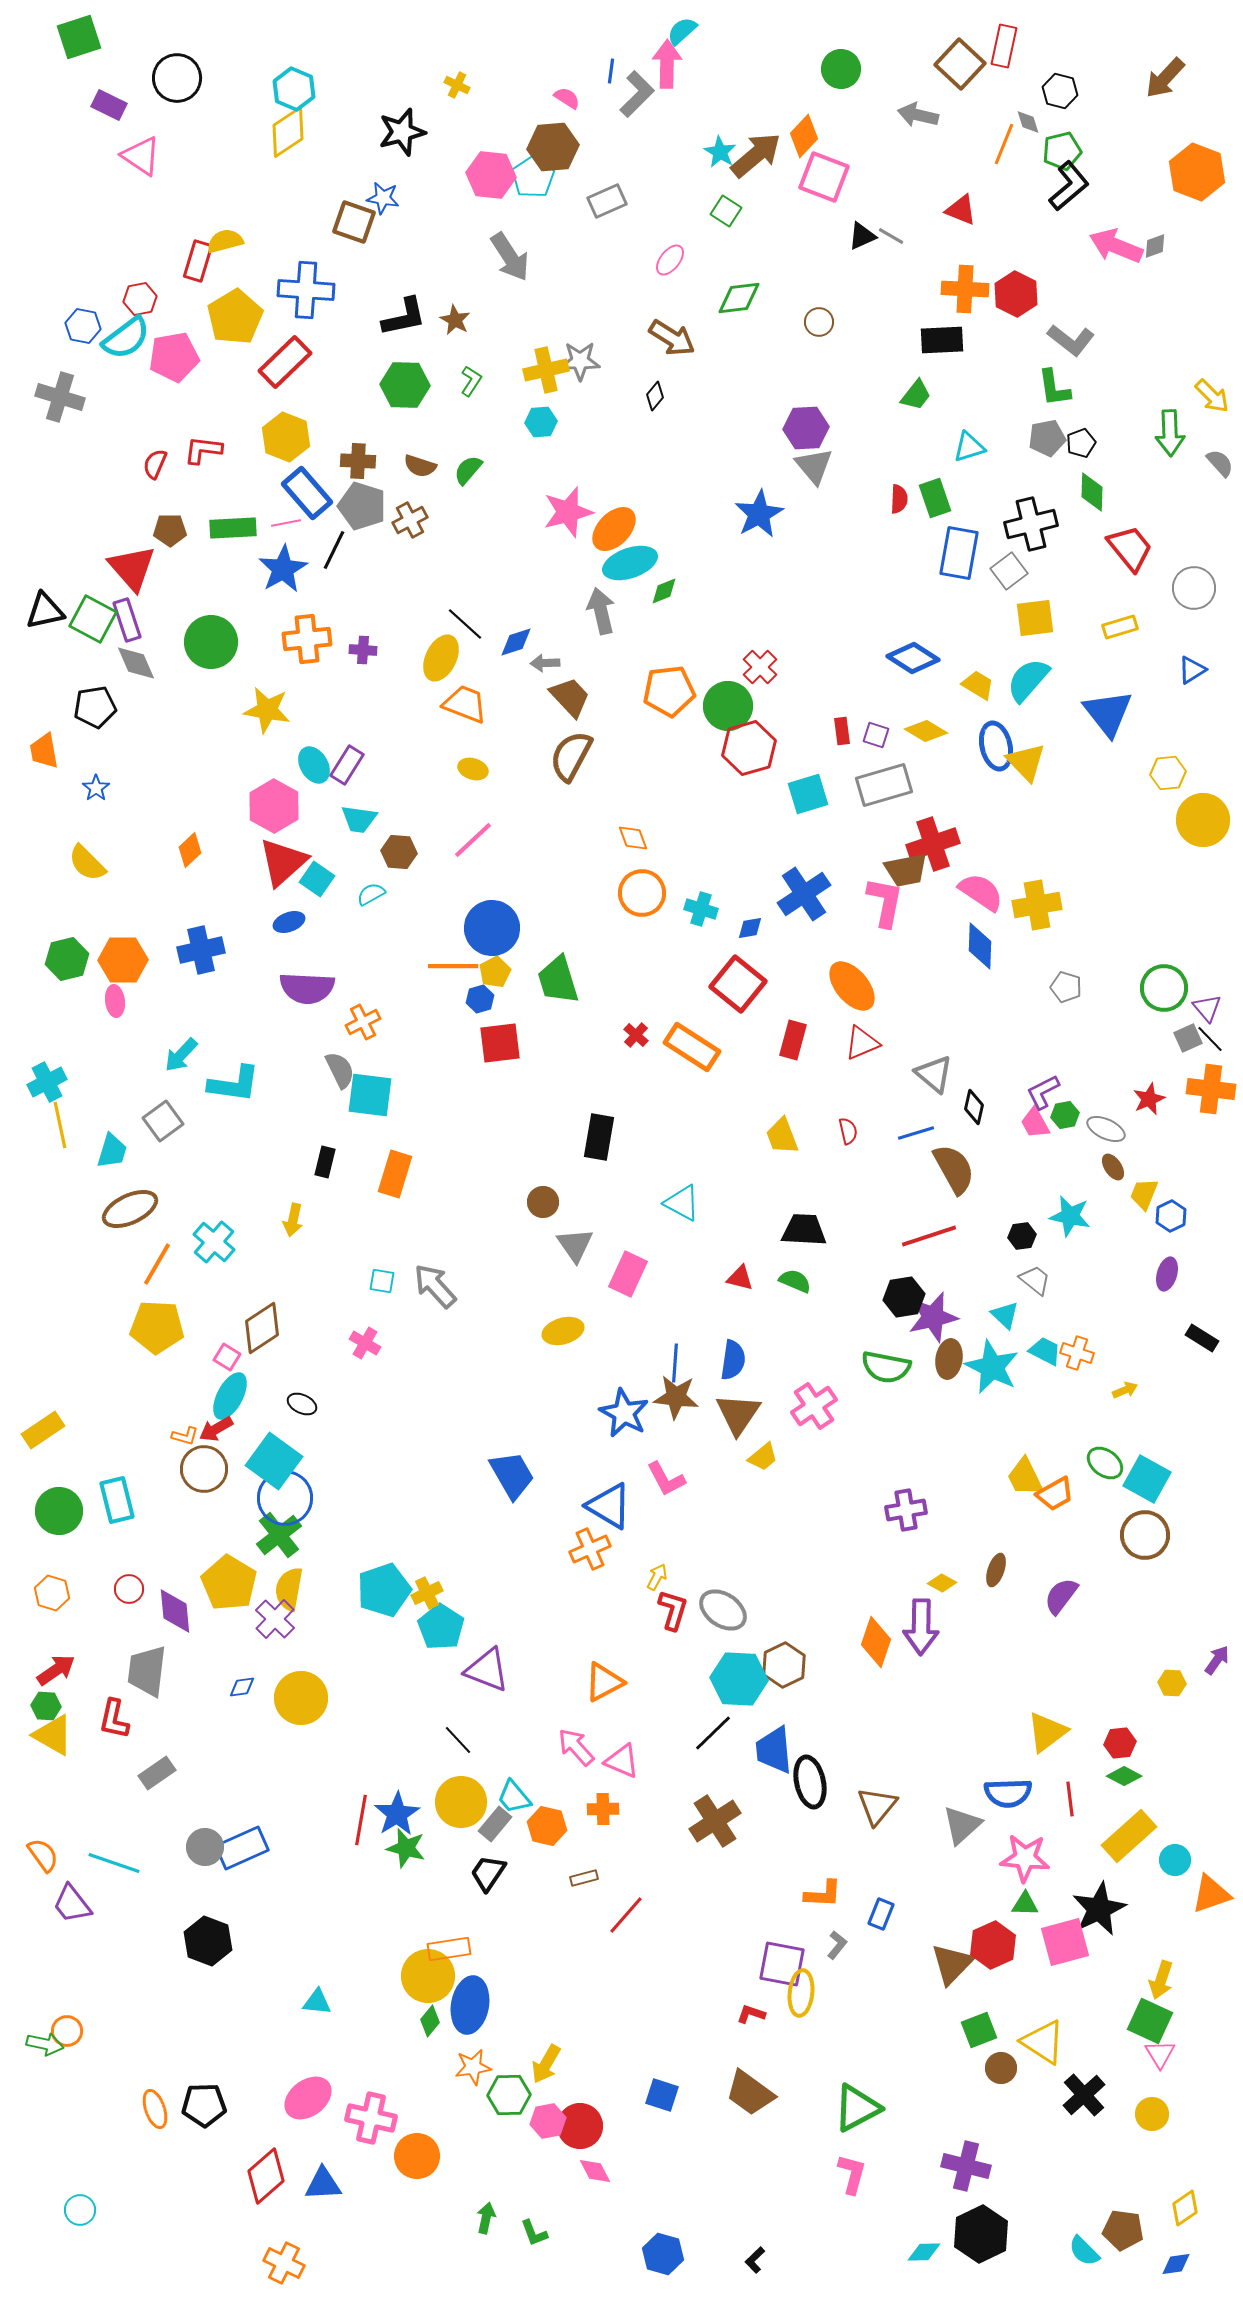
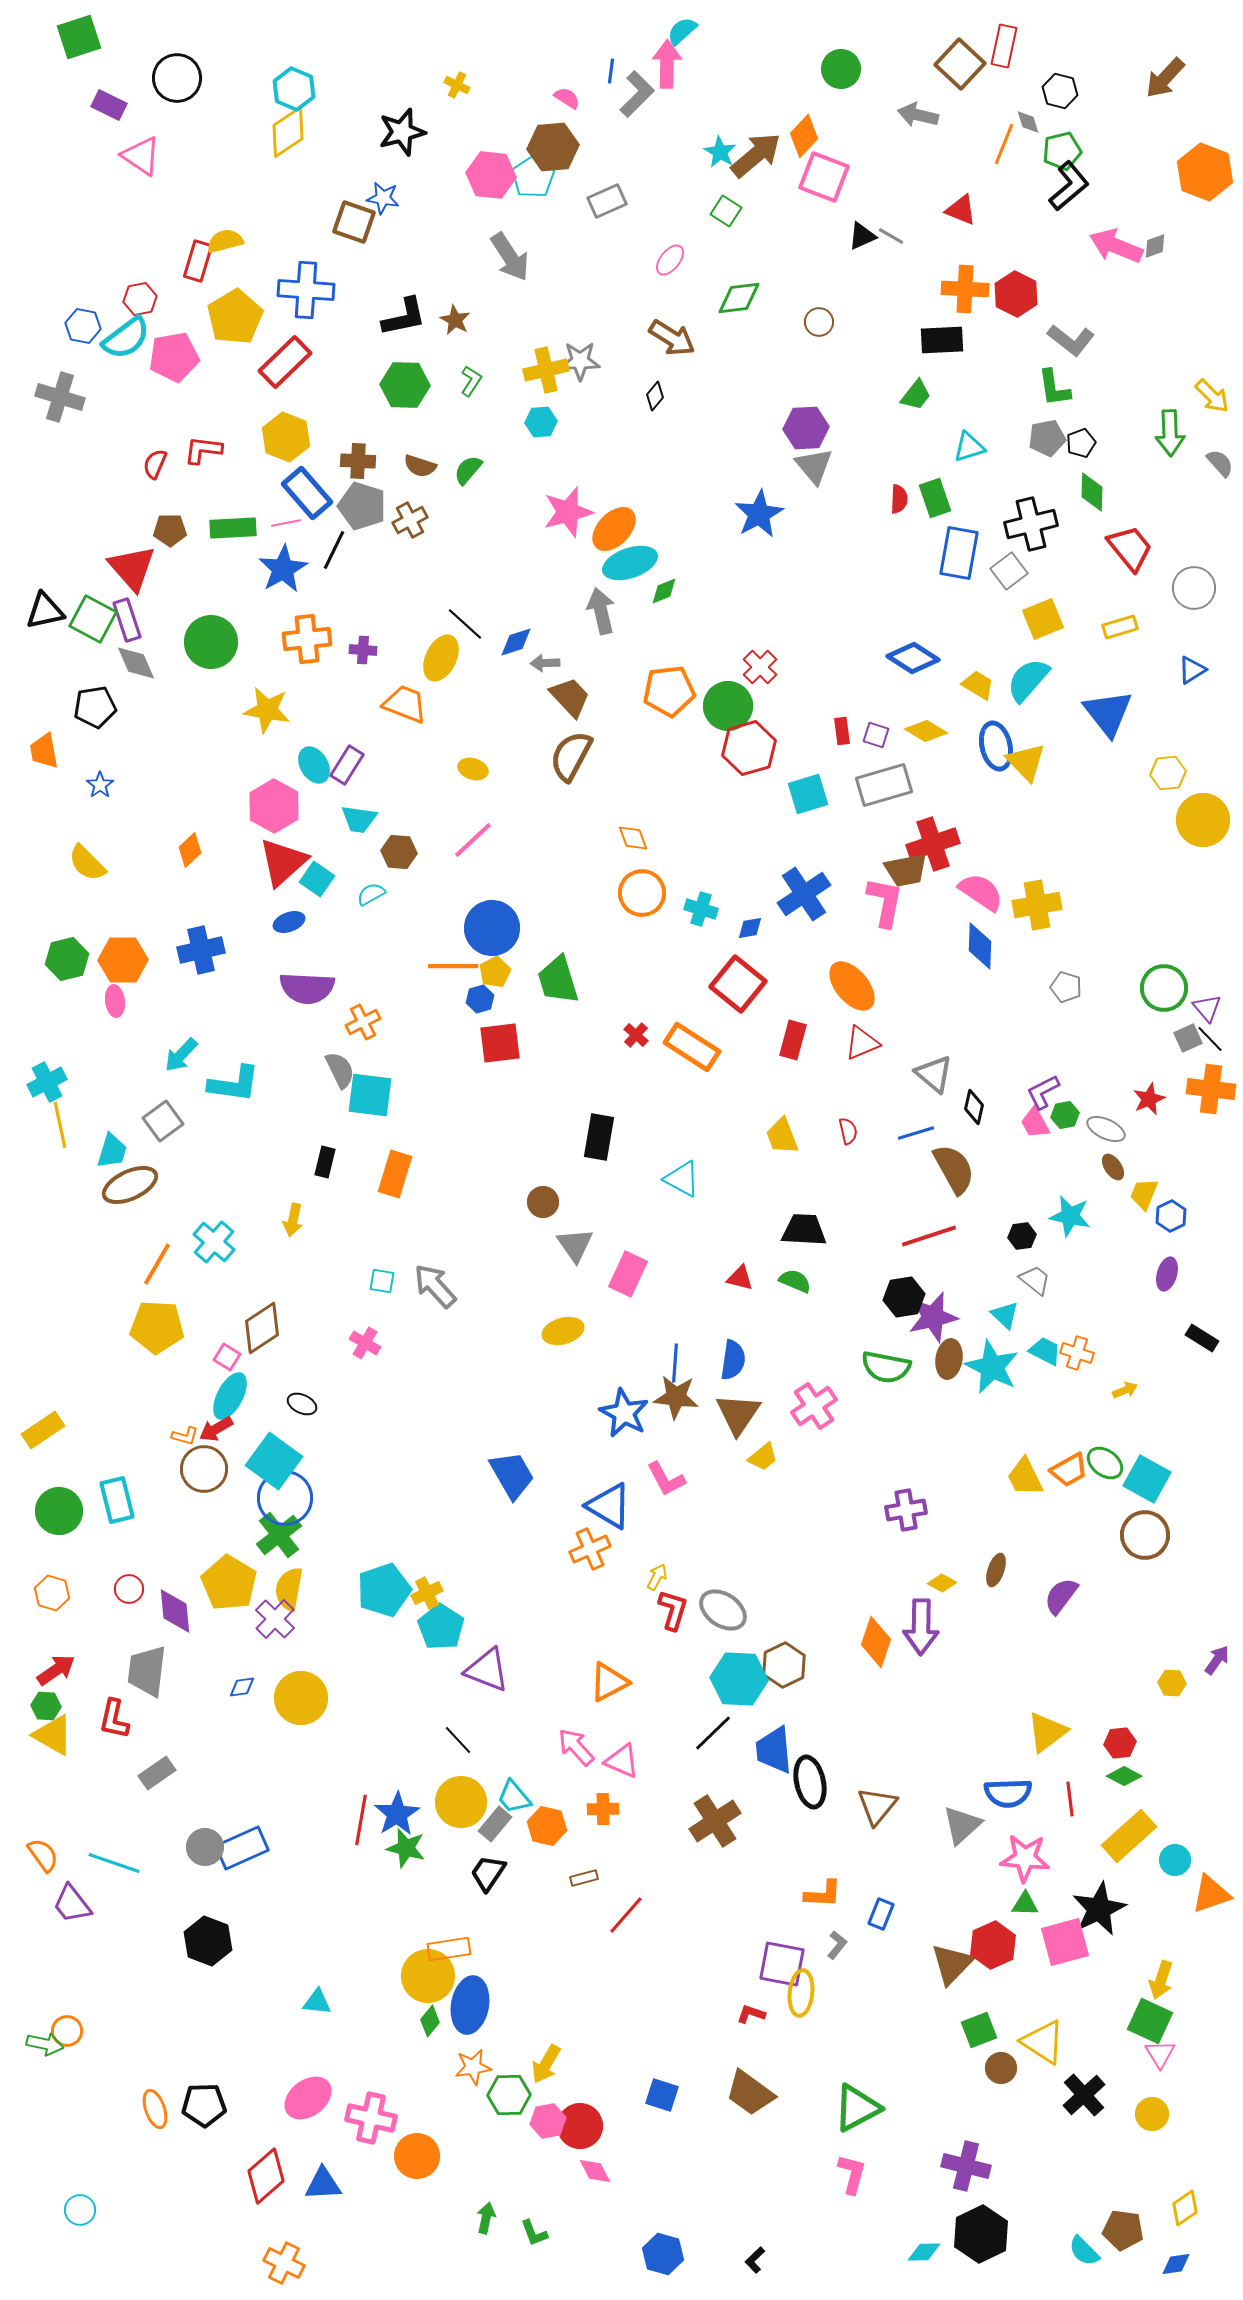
orange hexagon at (1197, 172): moved 8 px right
yellow square at (1035, 618): moved 8 px right, 1 px down; rotated 15 degrees counterclockwise
orange trapezoid at (465, 704): moved 60 px left
blue star at (96, 788): moved 4 px right, 3 px up
cyan triangle at (682, 1203): moved 24 px up
brown ellipse at (130, 1209): moved 24 px up
orange trapezoid at (1055, 1494): moved 14 px right, 24 px up
orange triangle at (604, 1682): moved 5 px right
